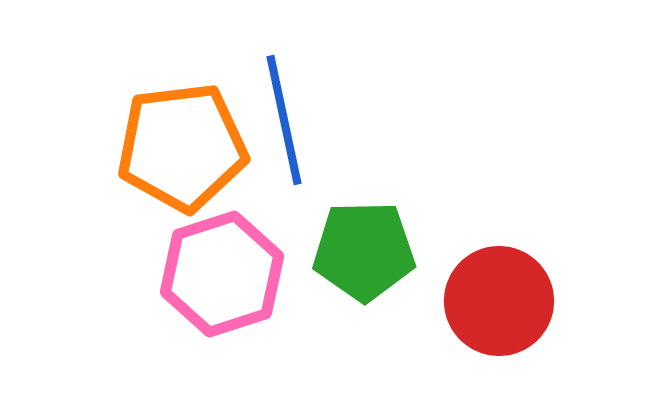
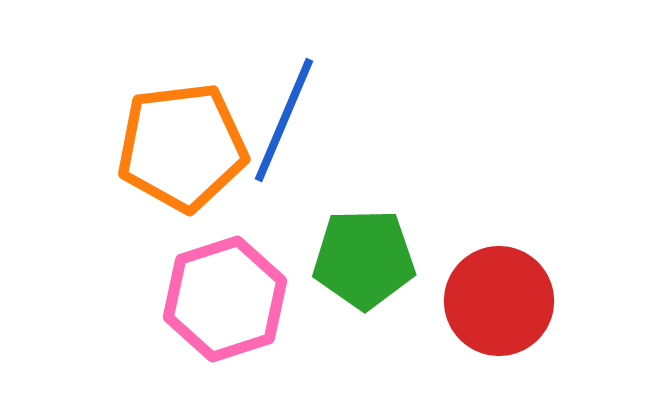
blue line: rotated 35 degrees clockwise
green pentagon: moved 8 px down
pink hexagon: moved 3 px right, 25 px down
